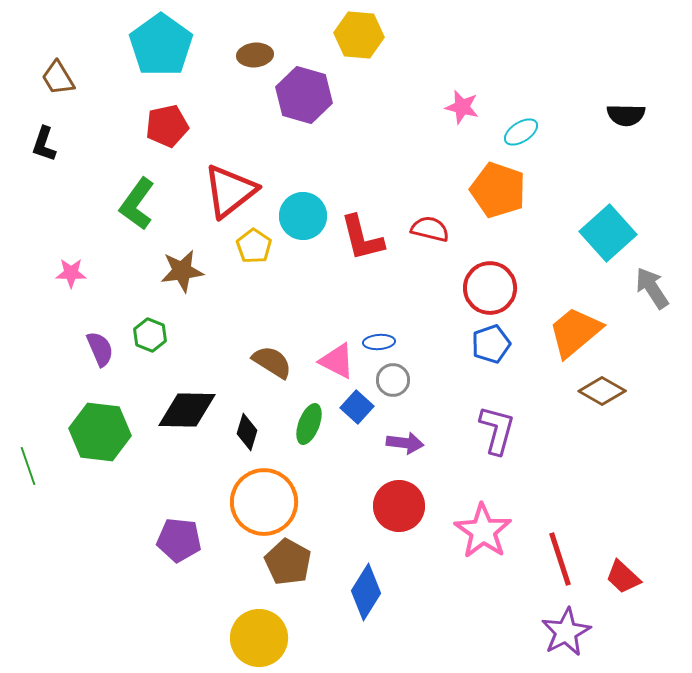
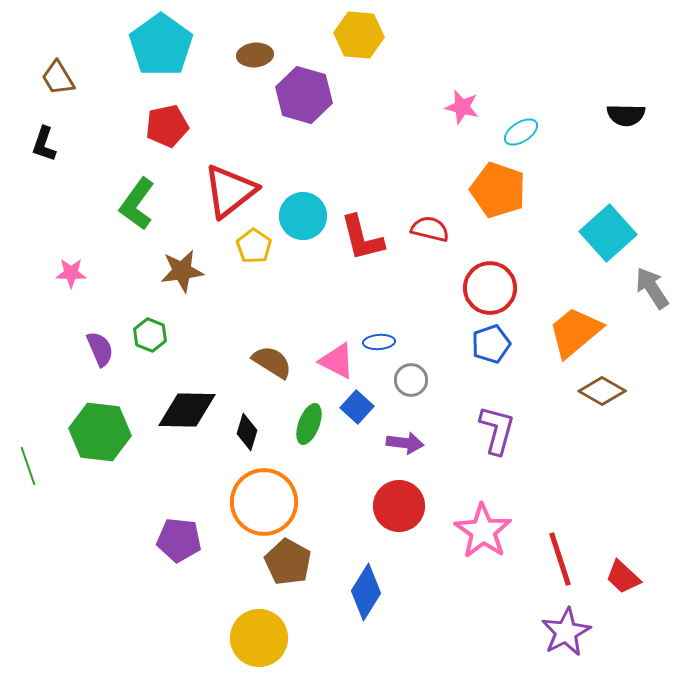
gray circle at (393, 380): moved 18 px right
